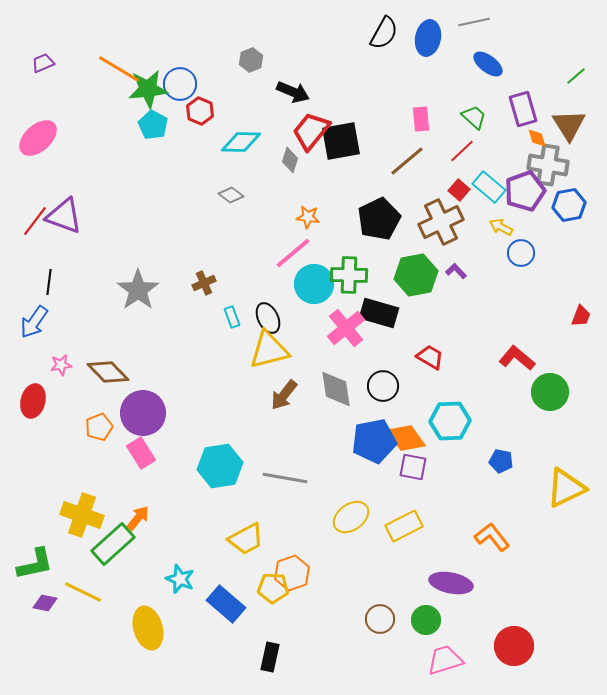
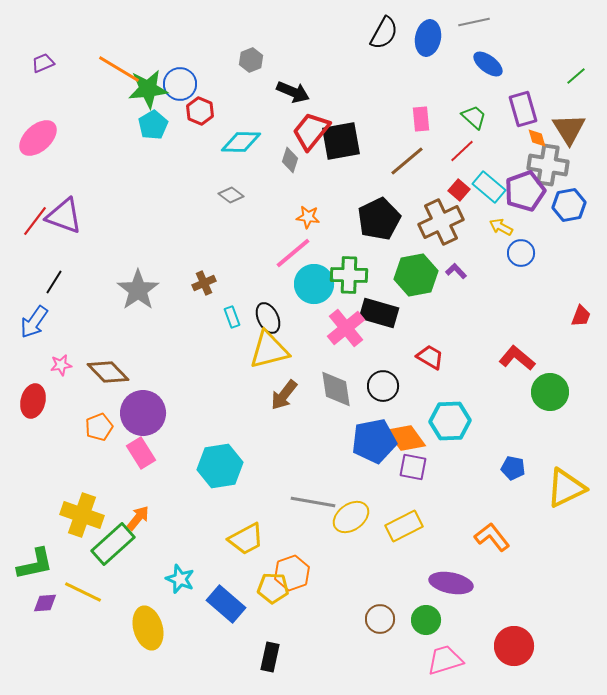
cyan pentagon at (153, 125): rotated 12 degrees clockwise
brown triangle at (569, 125): moved 4 px down
black line at (49, 282): moved 5 px right; rotated 25 degrees clockwise
blue pentagon at (501, 461): moved 12 px right, 7 px down
gray line at (285, 478): moved 28 px right, 24 px down
purple diamond at (45, 603): rotated 15 degrees counterclockwise
